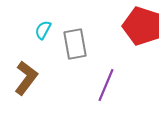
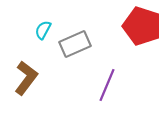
gray rectangle: rotated 76 degrees clockwise
purple line: moved 1 px right
